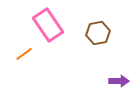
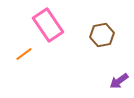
brown hexagon: moved 4 px right, 2 px down
purple arrow: rotated 144 degrees clockwise
